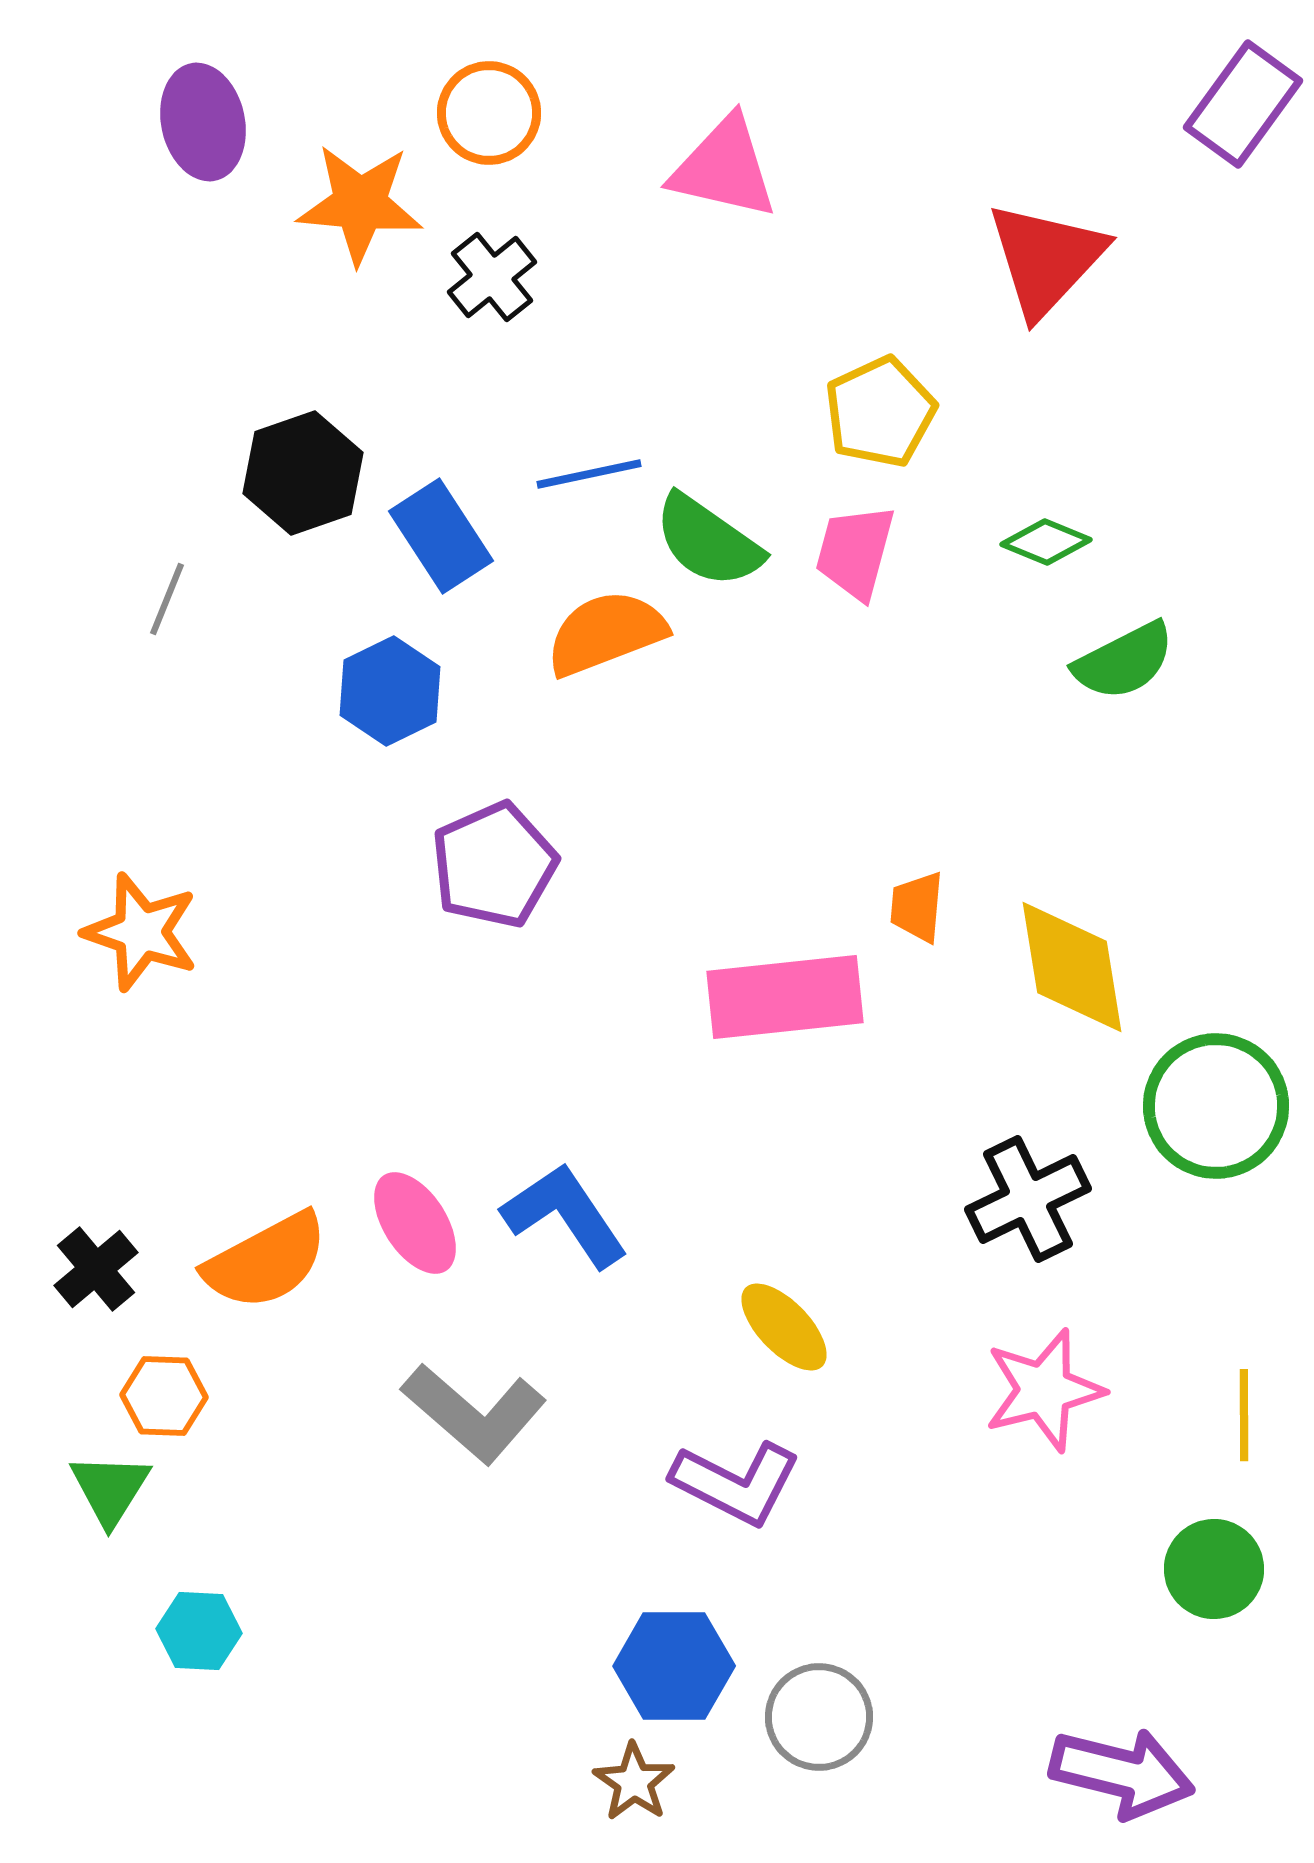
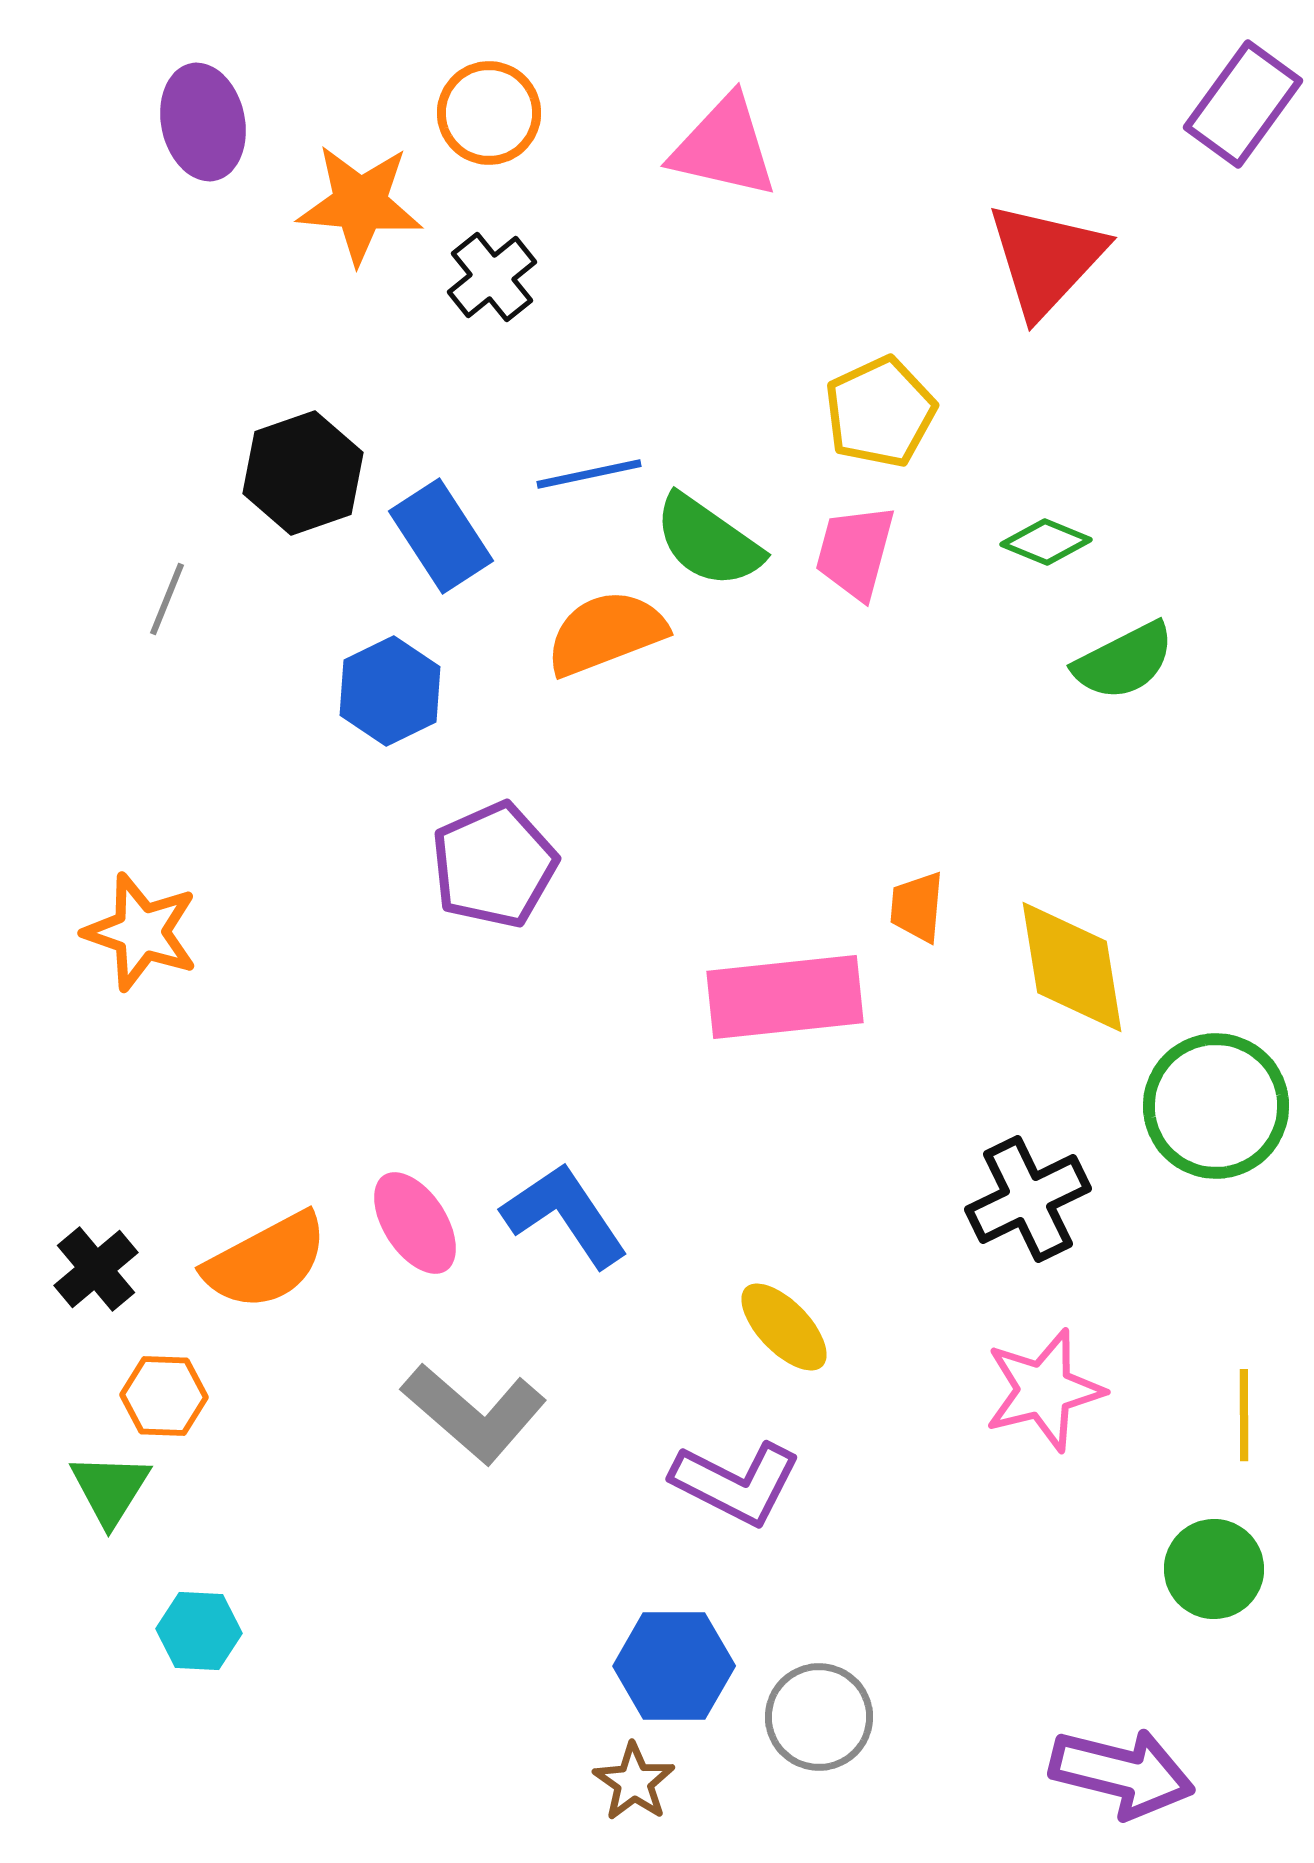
pink triangle at (724, 168): moved 21 px up
